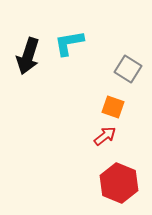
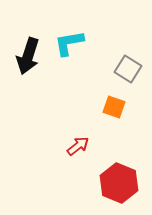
orange square: moved 1 px right
red arrow: moved 27 px left, 10 px down
